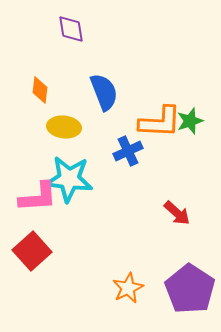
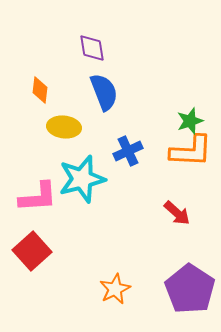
purple diamond: moved 21 px right, 19 px down
orange L-shape: moved 31 px right, 29 px down
cyan star: moved 13 px right; rotated 21 degrees counterclockwise
orange star: moved 13 px left, 1 px down
